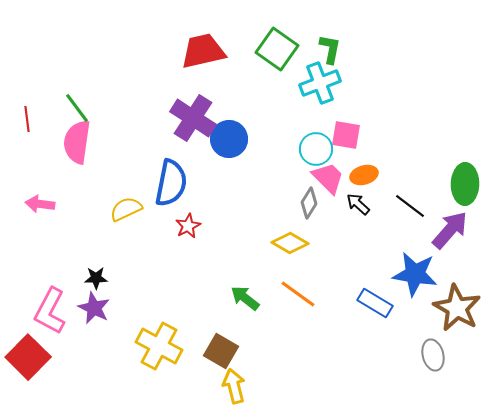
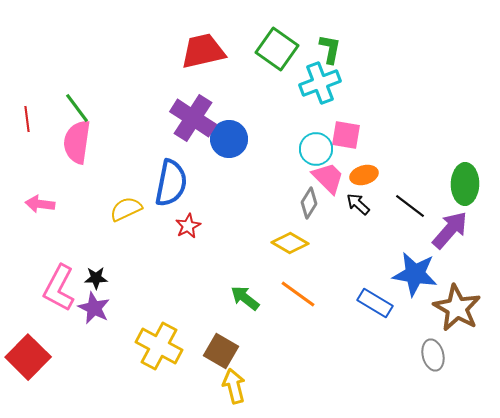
pink L-shape: moved 9 px right, 23 px up
